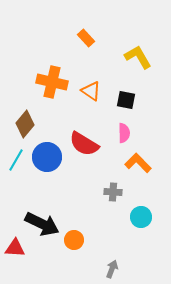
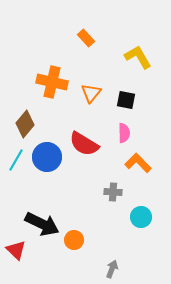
orange triangle: moved 2 px down; rotated 35 degrees clockwise
red triangle: moved 1 px right, 2 px down; rotated 40 degrees clockwise
